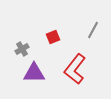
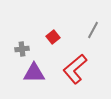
red square: rotated 16 degrees counterclockwise
gray cross: rotated 24 degrees clockwise
red L-shape: rotated 12 degrees clockwise
